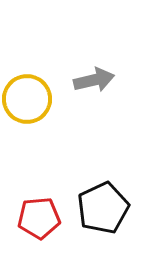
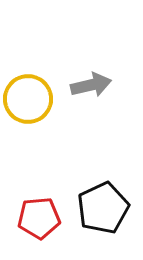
gray arrow: moved 3 px left, 5 px down
yellow circle: moved 1 px right
